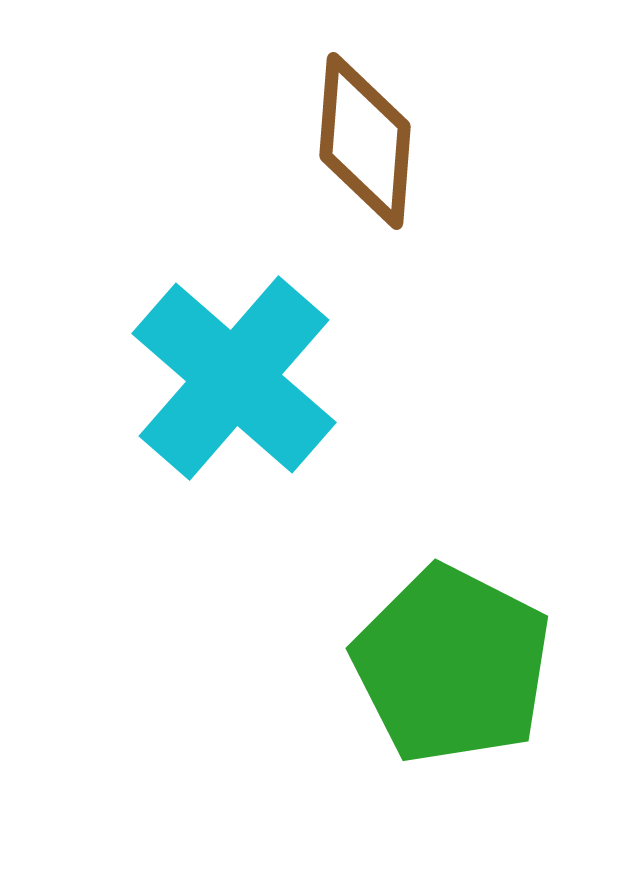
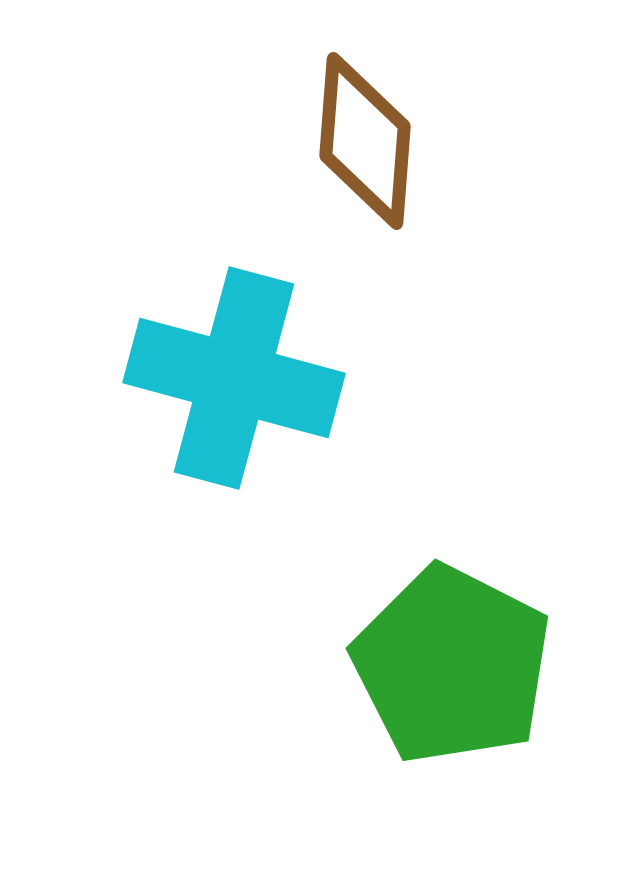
cyan cross: rotated 26 degrees counterclockwise
